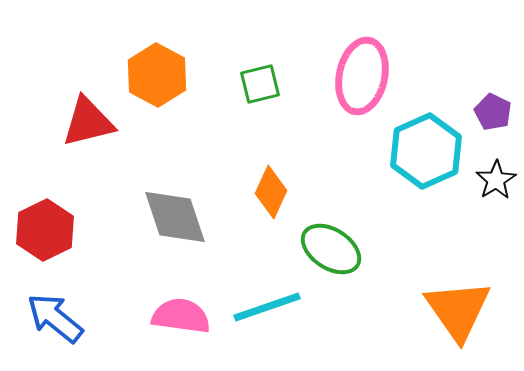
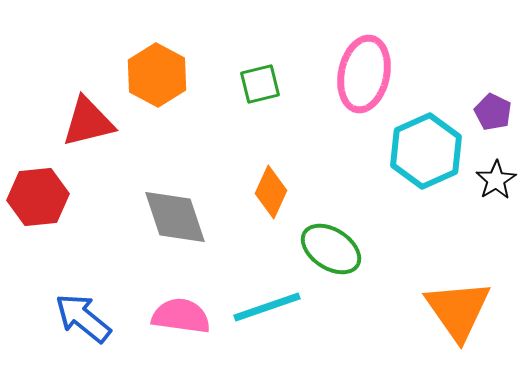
pink ellipse: moved 2 px right, 2 px up
red hexagon: moved 7 px left, 33 px up; rotated 20 degrees clockwise
blue arrow: moved 28 px right
